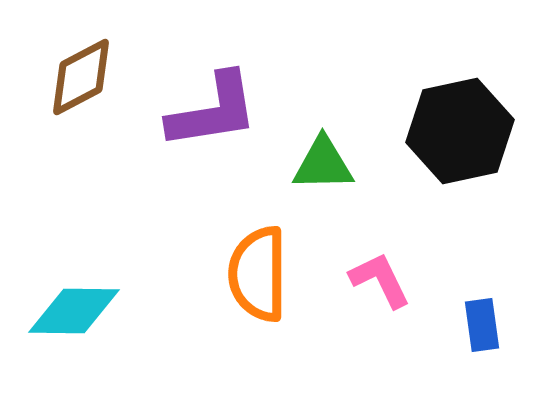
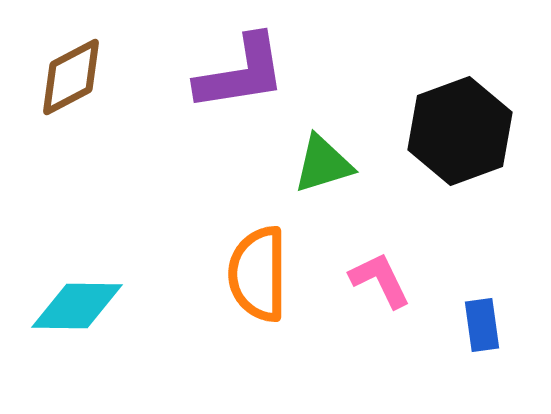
brown diamond: moved 10 px left
purple L-shape: moved 28 px right, 38 px up
black hexagon: rotated 8 degrees counterclockwise
green triangle: rotated 16 degrees counterclockwise
cyan diamond: moved 3 px right, 5 px up
